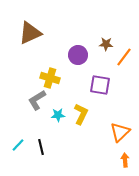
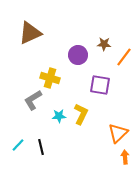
brown star: moved 2 px left
gray L-shape: moved 4 px left
cyan star: moved 1 px right, 1 px down
orange triangle: moved 2 px left, 1 px down
orange arrow: moved 3 px up
